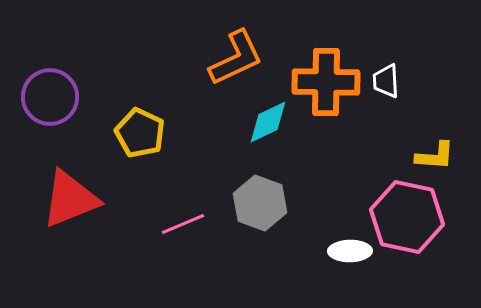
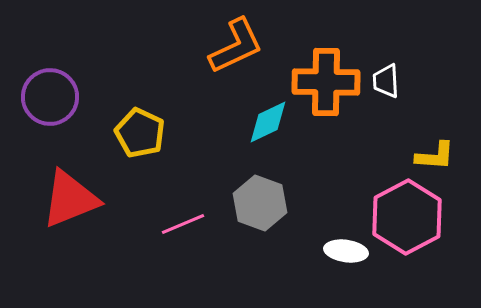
orange L-shape: moved 12 px up
pink hexagon: rotated 20 degrees clockwise
white ellipse: moved 4 px left; rotated 9 degrees clockwise
